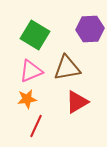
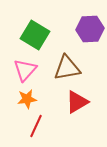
pink triangle: moved 6 px left, 1 px up; rotated 25 degrees counterclockwise
